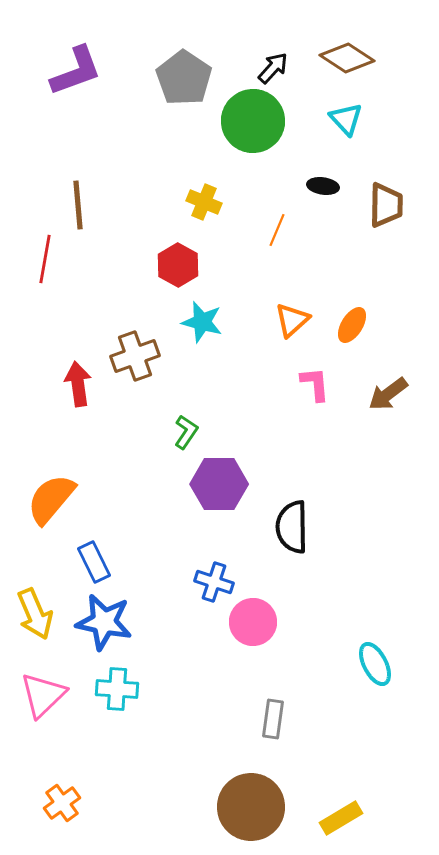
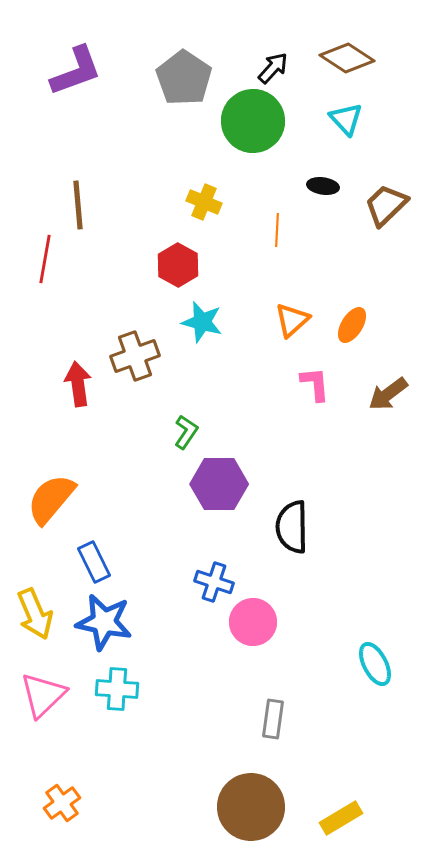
brown trapezoid: rotated 135 degrees counterclockwise
orange line: rotated 20 degrees counterclockwise
